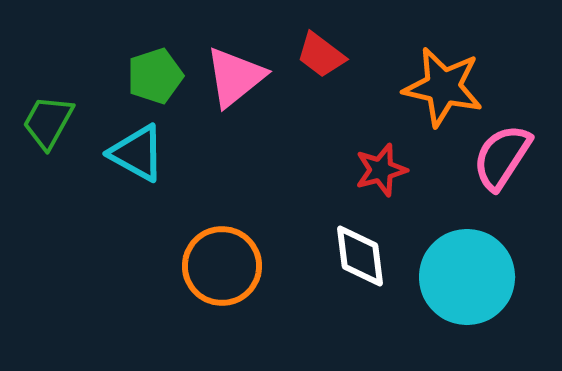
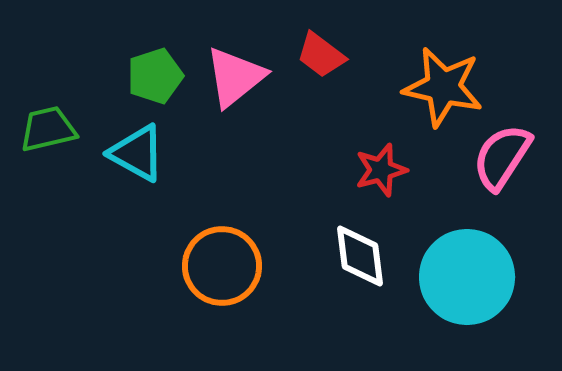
green trapezoid: moved 7 px down; rotated 48 degrees clockwise
